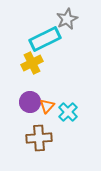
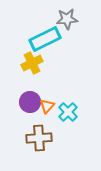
gray star: rotated 20 degrees clockwise
